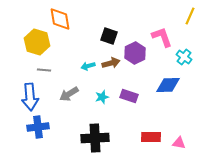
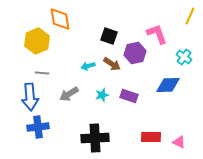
pink L-shape: moved 5 px left, 3 px up
yellow hexagon: moved 1 px up; rotated 20 degrees clockwise
purple hexagon: rotated 15 degrees clockwise
brown arrow: moved 1 px right, 1 px down; rotated 48 degrees clockwise
gray line: moved 2 px left, 3 px down
cyan star: moved 2 px up
pink triangle: moved 1 px up; rotated 16 degrees clockwise
